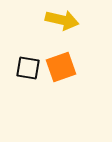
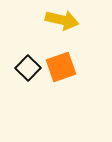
black square: rotated 35 degrees clockwise
